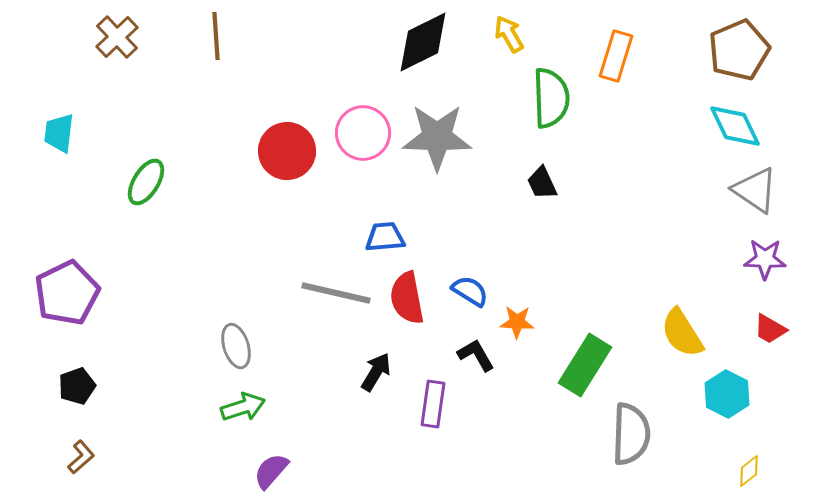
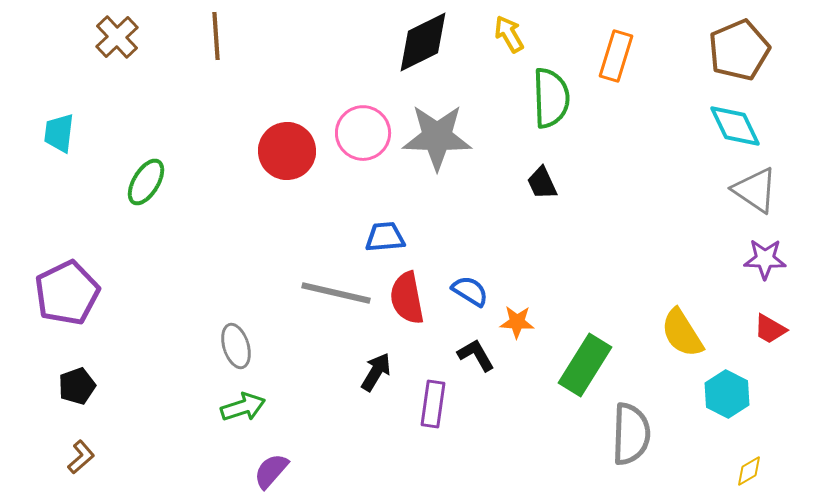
yellow diamond: rotated 8 degrees clockwise
